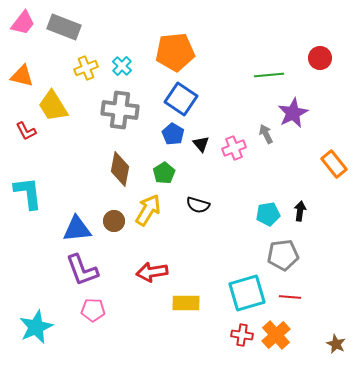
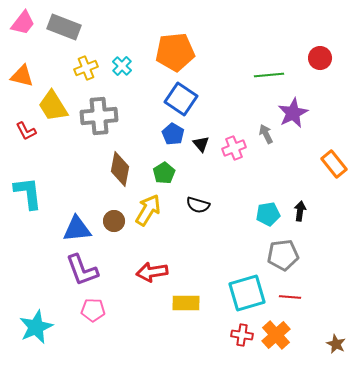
gray cross: moved 21 px left, 6 px down; rotated 12 degrees counterclockwise
